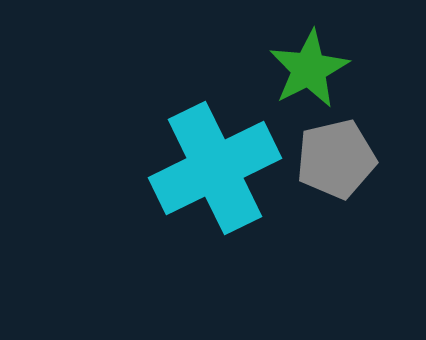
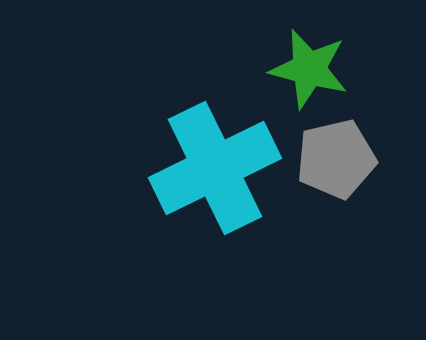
green star: rotated 30 degrees counterclockwise
